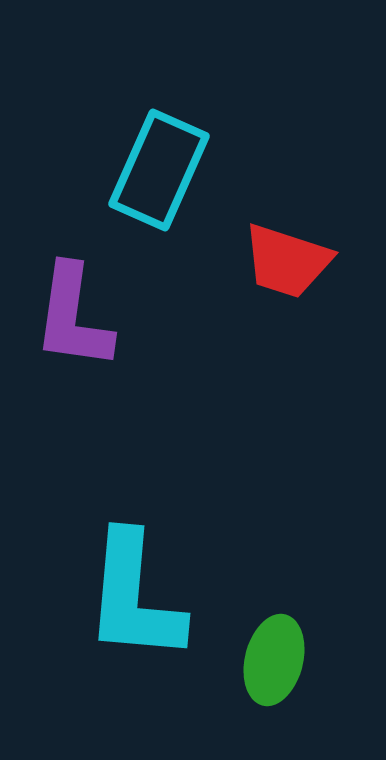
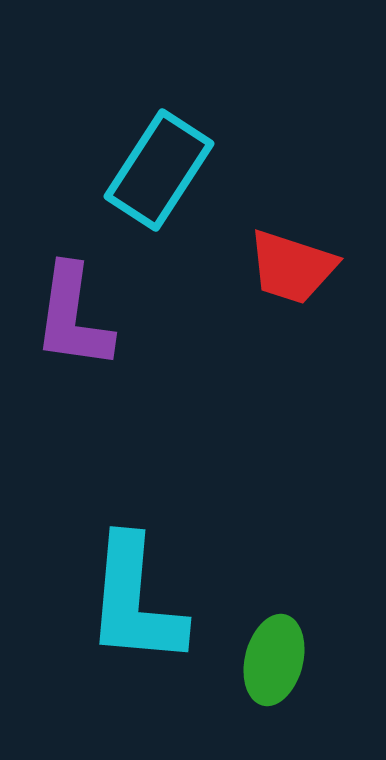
cyan rectangle: rotated 9 degrees clockwise
red trapezoid: moved 5 px right, 6 px down
cyan L-shape: moved 1 px right, 4 px down
